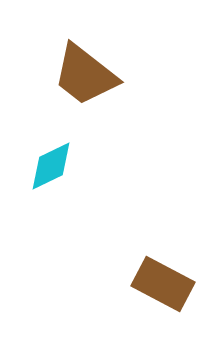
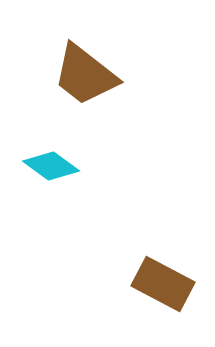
cyan diamond: rotated 62 degrees clockwise
